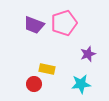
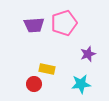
purple trapezoid: rotated 25 degrees counterclockwise
